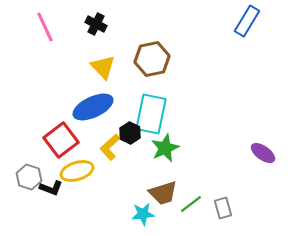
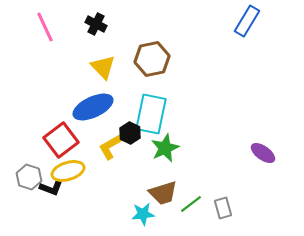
yellow L-shape: rotated 12 degrees clockwise
yellow ellipse: moved 9 px left
